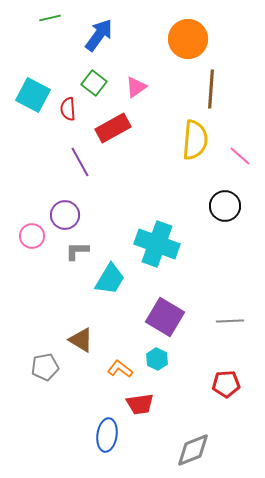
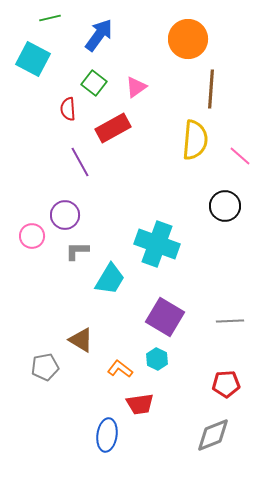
cyan square: moved 36 px up
gray diamond: moved 20 px right, 15 px up
